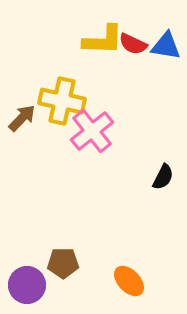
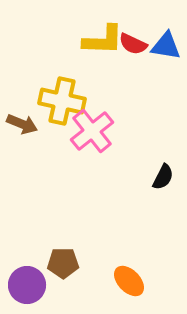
brown arrow: moved 6 px down; rotated 68 degrees clockwise
